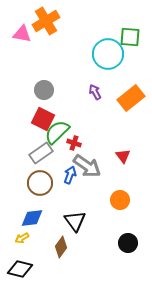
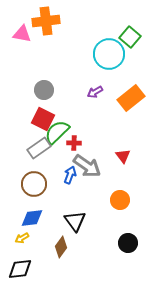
orange cross: rotated 24 degrees clockwise
green square: rotated 35 degrees clockwise
cyan circle: moved 1 px right
purple arrow: rotated 91 degrees counterclockwise
red cross: rotated 16 degrees counterclockwise
gray rectangle: moved 2 px left, 5 px up
brown circle: moved 6 px left, 1 px down
black diamond: rotated 20 degrees counterclockwise
